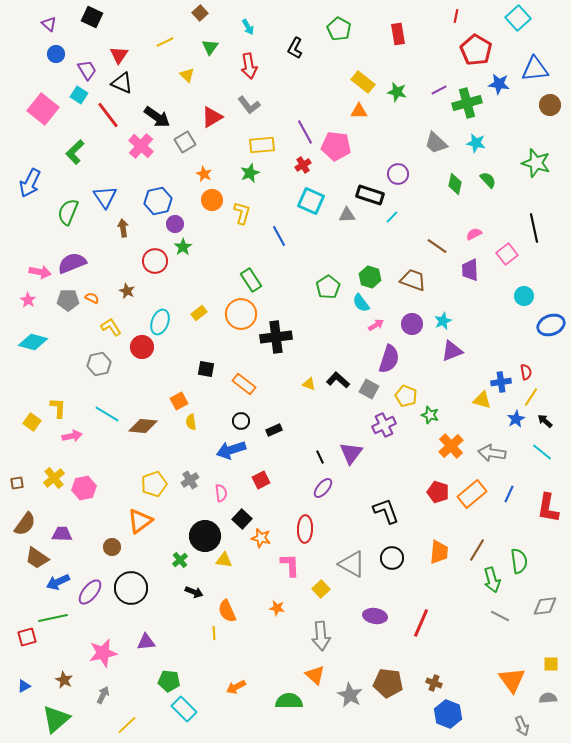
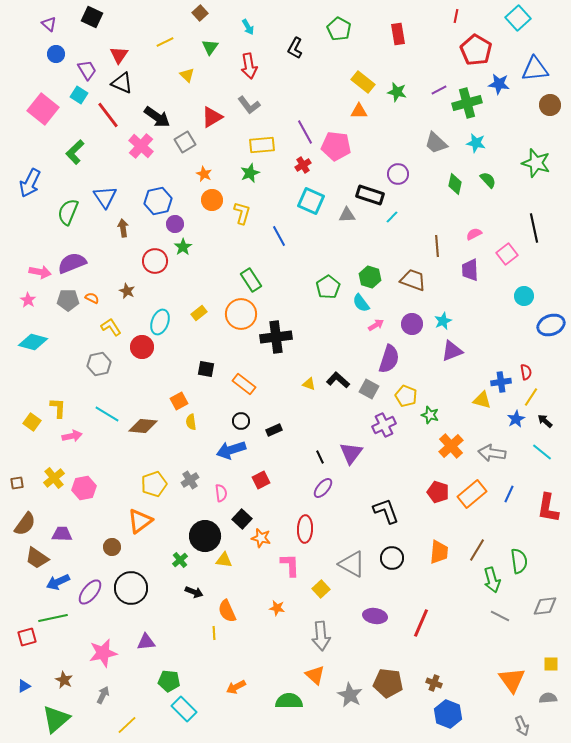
brown line at (437, 246): rotated 50 degrees clockwise
